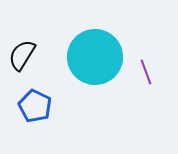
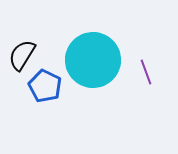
cyan circle: moved 2 px left, 3 px down
blue pentagon: moved 10 px right, 20 px up
